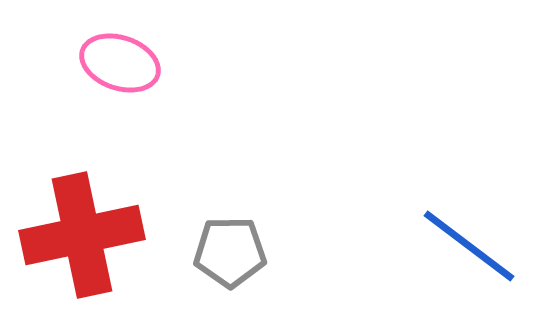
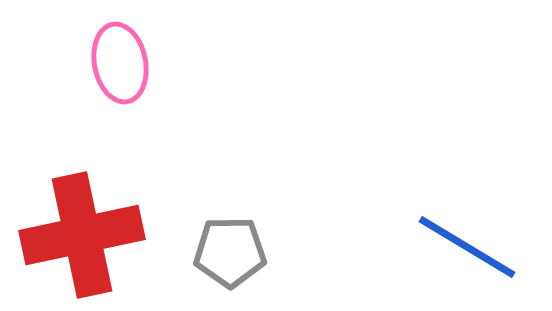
pink ellipse: rotated 60 degrees clockwise
blue line: moved 2 px left, 1 px down; rotated 6 degrees counterclockwise
